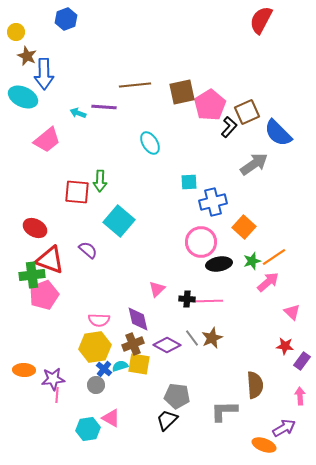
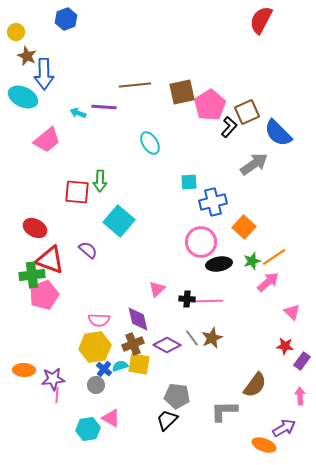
brown semicircle at (255, 385): rotated 40 degrees clockwise
